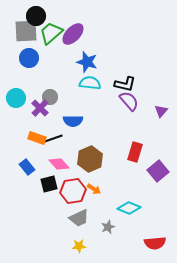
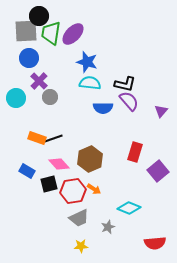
black circle: moved 3 px right
green trapezoid: rotated 40 degrees counterclockwise
purple cross: moved 1 px left, 27 px up
blue semicircle: moved 30 px right, 13 px up
blue rectangle: moved 4 px down; rotated 21 degrees counterclockwise
yellow star: moved 2 px right
